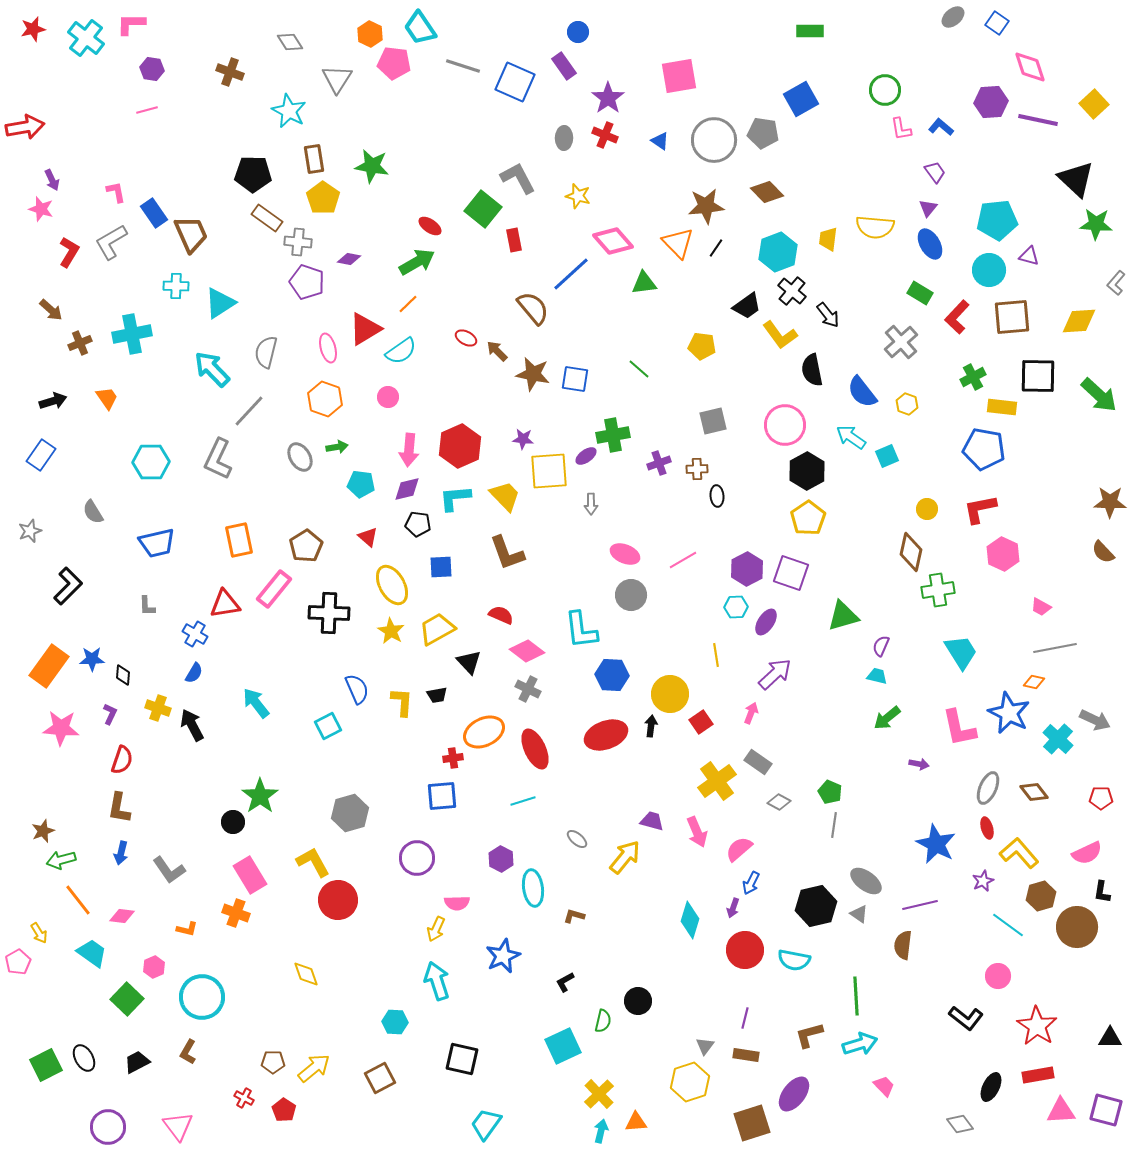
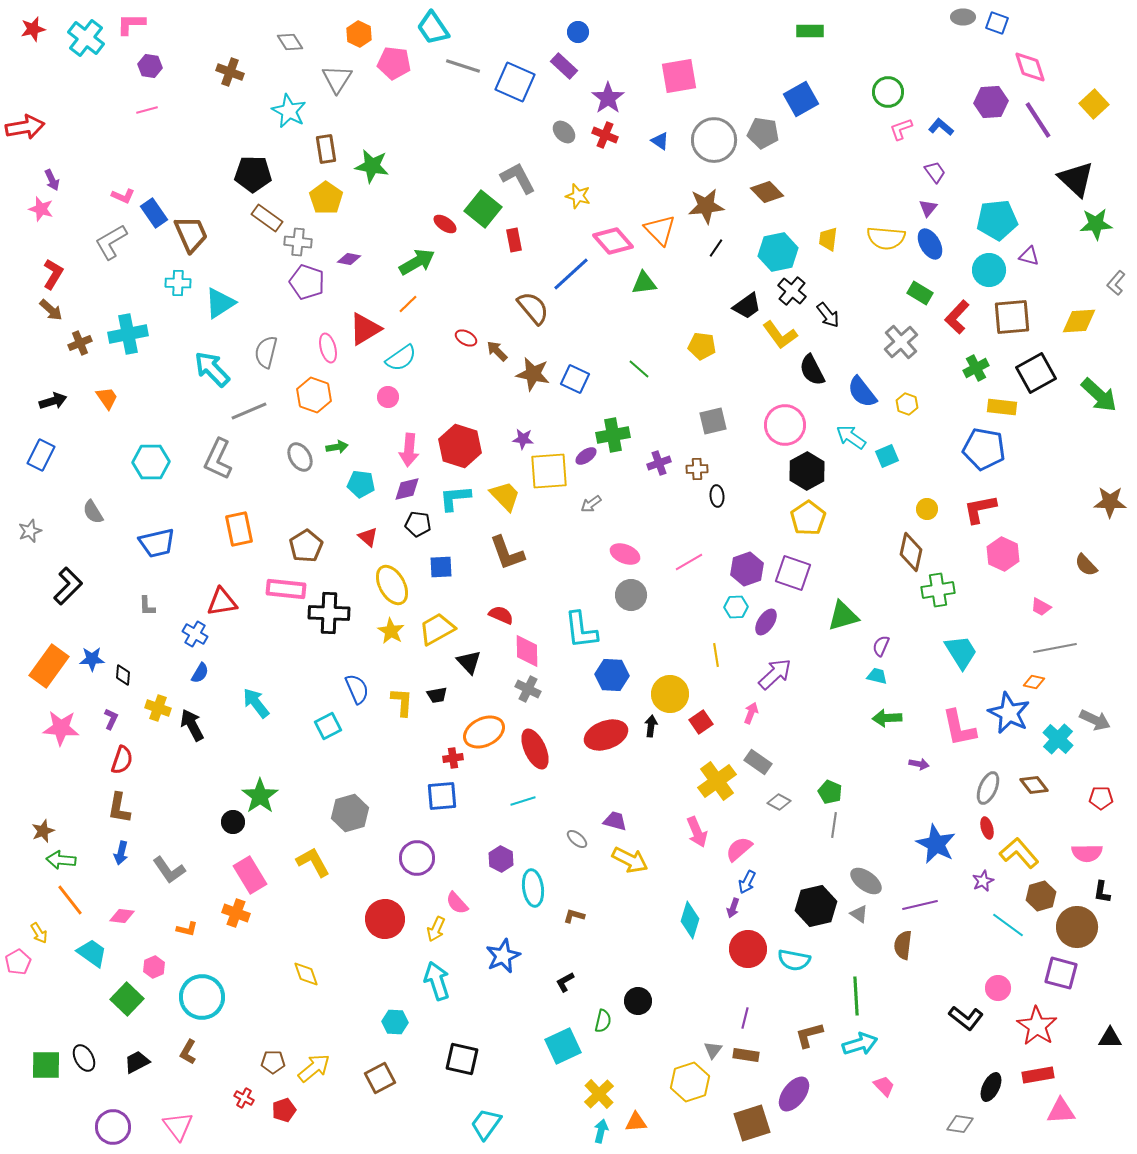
gray ellipse at (953, 17): moved 10 px right; rotated 40 degrees clockwise
blue square at (997, 23): rotated 15 degrees counterclockwise
cyan trapezoid at (420, 28): moved 13 px right
orange hexagon at (370, 34): moved 11 px left
purple rectangle at (564, 66): rotated 12 degrees counterclockwise
purple hexagon at (152, 69): moved 2 px left, 3 px up
green circle at (885, 90): moved 3 px right, 2 px down
purple line at (1038, 120): rotated 45 degrees clockwise
pink L-shape at (901, 129): rotated 80 degrees clockwise
gray ellipse at (564, 138): moved 6 px up; rotated 45 degrees counterclockwise
brown rectangle at (314, 159): moved 12 px right, 10 px up
pink L-shape at (116, 192): moved 7 px right, 4 px down; rotated 125 degrees clockwise
yellow pentagon at (323, 198): moved 3 px right
green star at (1096, 224): rotated 8 degrees counterclockwise
red ellipse at (430, 226): moved 15 px right, 2 px up
yellow semicircle at (875, 227): moved 11 px right, 11 px down
orange triangle at (678, 243): moved 18 px left, 13 px up
red L-shape at (69, 252): moved 16 px left, 22 px down
cyan hexagon at (778, 252): rotated 9 degrees clockwise
cyan cross at (176, 286): moved 2 px right, 3 px up
cyan cross at (132, 334): moved 4 px left
cyan semicircle at (401, 351): moved 7 px down
black semicircle at (812, 370): rotated 16 degrees counterclockwise
black square at (1038, 376): moved 2 px left, 3 px up; rotated 30 degrees counterclockwise
green cross at (973, 377): moved 3 px right, 9 px up
blue square at (575, 379): rotated 16 degrees clockwise
orange hexagon at (325, 399): moved 11 px left, 4 px up
gray line at (249, 411): rotated 24 degrees clockwise
red hexagon at (460, 446): rotated 18 degrees counterclockwise
blue rectangle at (41, 455): rotated 8 degrees counterclockwise
gray arrow at (591, 504): rotated 55 degrees clockwise
orange rectangle at (239, 540): moved 11 px up
brown semicircle at (1103, 552): moved 17 px left, 13 px down
pink line at (683, 560): moved 6 px right, 2 px down
purple hexagon at (747, 569): rotated 8 degrees clockwise
purple square at (791, 573): moved 2 px right
pink rectangle at (274, 589): moved 12 px right; rotated 57 degrees clockwise
red triangle at (225, 604): moved 3 px left, 2 px up
pink diamond at (527, 651): rotated 52 degrees clockwise
blue semicircle at (194, 673): moved 6 px right
purple L-shape at (110, 714): moved 1 px right, 5 px down
green arrow at (887, 718): rotated 36 degrees clockwise
brown diamond at (1034, 792): moved 7 px up
purple trapezoid at (652, 821): moved 37 px left
pink semicircle at (1087, 853): rotated 24 degrees clockwise
yellow arrow at (625, 857): moved 5 px right, 3 px down; rotated 78 degrees clockwise
green arrow at (61, 860): rotated 20 degrees clockwise
blue arrow at (751, 883): moved 4 px left, 1 px up
orange line at (78, 900): moved 8 px left
red circle at (338, 900): moved 47 px right, 19 px down
pink semicircle at (457, 903): rotated 50 degrees clockwise
red circle at (745, 950): moved 3 px right, 1 px up
pink circle at (998, 976): moved 12 px down
gray triangle at (705, 1046): moved 8 px right, 4 px down
green square at (46, 1065): rotated 28 degrees clockwise
red pentagon at (284, 1110): rotated 20 degrees clockwise
purple square at (1106, 1110): moved 45 px left, 137 px up
gray diamond at (960, 1124): rotated 44 degrees counterclockwise
purple circle at (108, 1127): moved 5 px right
